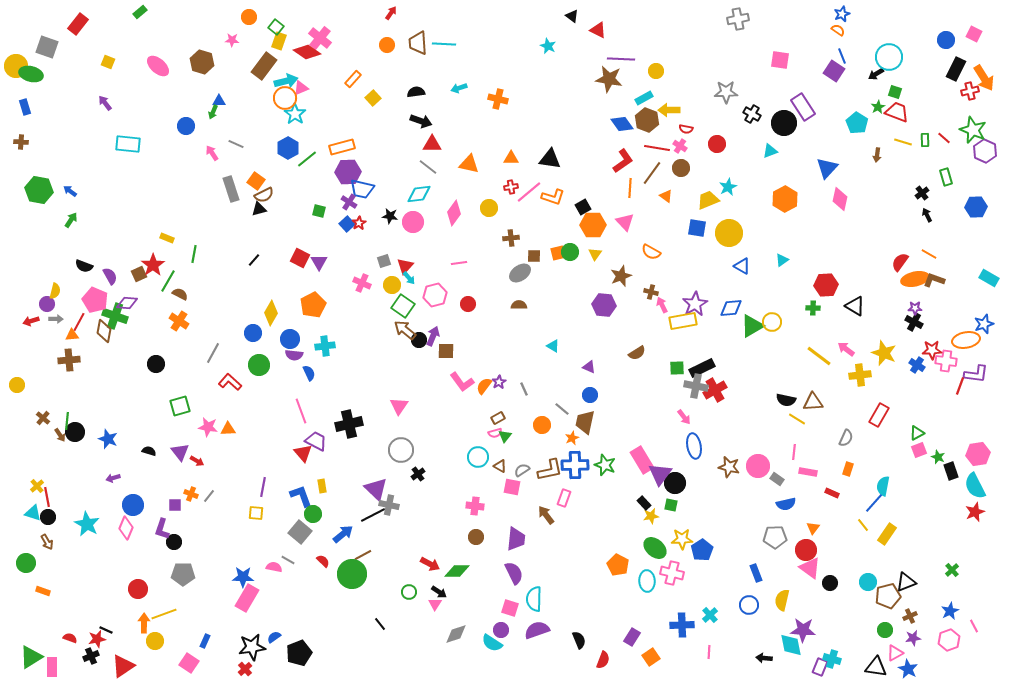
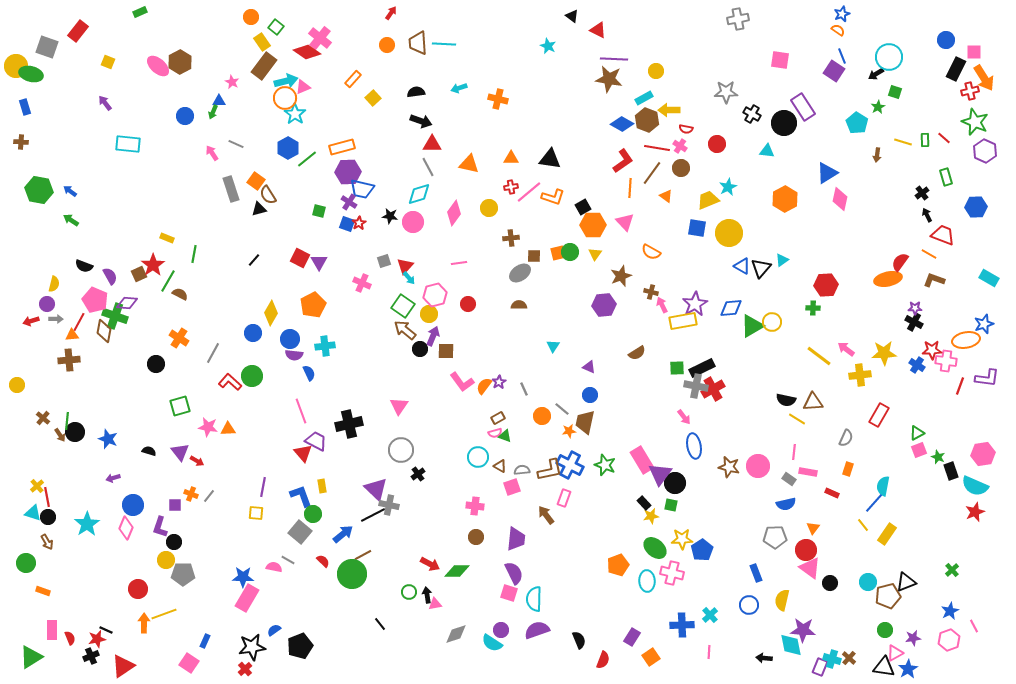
green rectangle at (140, 12): rotated 16 degrees clockwise
orange circle at (249, 17): moved 2 px right
red rectangle at (78, 24): moved 7 px down
pink square at (974, 34): moved 18 px down; rotated 28 degrees counterclockwise
pink star at (232, 40): moved 42 px down; rotated 24 degrees clockwise
yellow rectangle at (279, 41): moved 17 px left, 1 px down; rotated 54 degrees counterclockwise
purple line at (621, 59): moved 7 px left
brown hexagon at (202, 62): moved 22 px left; rotated 15 degrees clockwise
pink triangle at (301, 88): moved 2 px right, 1 px up
red trapezoid at (897, 112): moved 46 px right, 123 px down
blue diamond at (622, 124): rotated 25 degrees counterclockwise
blue circle at (186, 126): moved 1 px left, 10 px up
green star at (973, 130): moved 2 px right, 8 px up
cyan triangle at (770, 151): moved 3 px left; rotated 28 degrees clockwise
gray line at (428, 167): rotated 24 degrees clockwise
blue triangle at (827, 168): moved 5 px down; rotated 15 degrees clockwise
cyan diamond at (419, 194): rotated 10 degrees counterclockwise
brown semicircle at (264, 195): moved 4 px right; rotated 84 degrees clockwise
green arrow at (71, 220): rotated 91 degrees counterclockwise
blue square at (347, 224): rotated 28 degrees counterclockwise
orange ellipse at (915, 279): moved 27 px left
yellow circle at (392, 285): moved 37 px right, 29 px down
yellow semicircle at (55, 291): moved 1 px left, 7 px up
purple hexagon at (604, 305): rotated 10 degrees counterclockwise
black triangle at (855, 306): moved 94 px left, 38 px up; rotated 40 degrees clockwise
orange cross at (179, 321): moved 17 px down
black circle at (419, 340): moved 1 px right, 9 px down
cyan triangle at (553, 346): rotated 32 degrees clockwise
yellow star at (884, 353): rotated 25 degrees counterclockwise
green circle at (259, 365): moved 7 px left, 11 px down
purple L-shape at (976, 374): moved 11 px right, 4 px down
red cross at (715, 390): moved 2 px left, 1 px up
orange circle at (542, 425): moved 9 px up
green triangle at (505, 436): rotated 48 degrees counterclockwise
orange star at (572, 438): moved 3 px left, 7 px up; rotated 16 degrees clockwise
pink hexagon at (978, 454): moved 5 px right
blue cross at (575, 465): moved 5 px left; rotated 28 degrees clockwise
gray semicircle at (522, 470): rotated 28 degrees clockwise
gray rectangle at (777, 479): moved 12 px right
cyan semicircle at (975, 486): rotated 40 degrees counterclockwise
pink square at (512, 487): rotated 30 degrees counterclockwise
cyan star at (87, 524): rotated 10 degrees clockwise
purple L-shape at (162, 529): moved 2 px left, 2 px up
orange pentagon at (618, 565): rotated 25 degrees clockwise
black arrow at (439, 592): moved 12 px left, 3 px down; rotated 133 degrees counterclockwise
pink triangle at (435, 604): rotated 48 degrees clockwise
pink square at (510, 608): moved 1 px left, 15 px up
brown cross at (910, 616): moved 61 px left, 42 px down; rotated 24 degrees counterclockwise
blue semicircle at (274, 637): moved 7 px up
red semicircle at (70, 638): rotated 48 degrees clockwise
yellow circle at (155, 641): moved 11 px right, 81 px up
black pentagon at (299, 653): moved 1 px right, 7 px up
pink rectangle at (52, 667): moved 37 px up
black triangle at (876, 667): moved 8 px right
blue star at (908, 669): rotated 12 degrees clockwise
